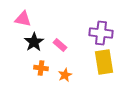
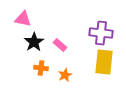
yellow rectangle: rotated 15 degrees clockwise
